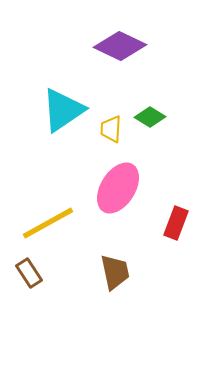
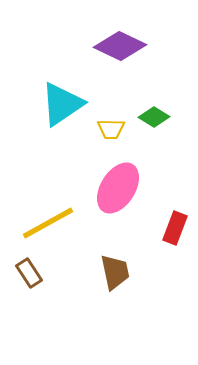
cyan triangle: moved 1 px left, 6 px up
green diamond: moved 4 px right
yellow trapezoid: rotated 92 degrees counterclockwise
red rectangle: moved 1 px left, 5 px down
